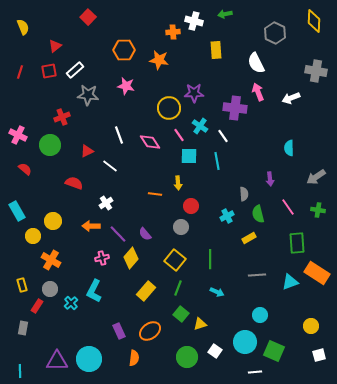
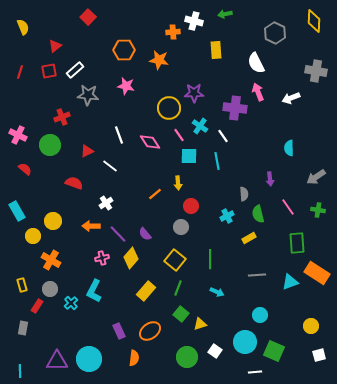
orange line at (155, 194): rotated 48 degrees counterclockwise
